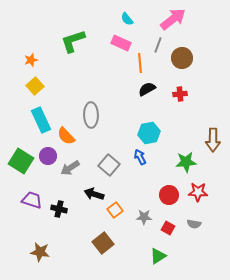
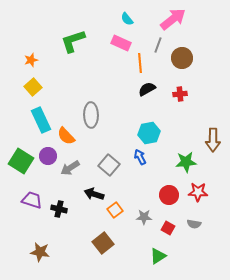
yellow square: moved 2 px left, 1 px down
